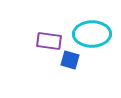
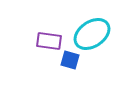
cyan ellipse: rotated 33 degrees counterclockwise
